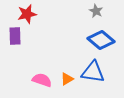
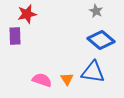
orange triangle: rotated 32 degrees counterclockwise
